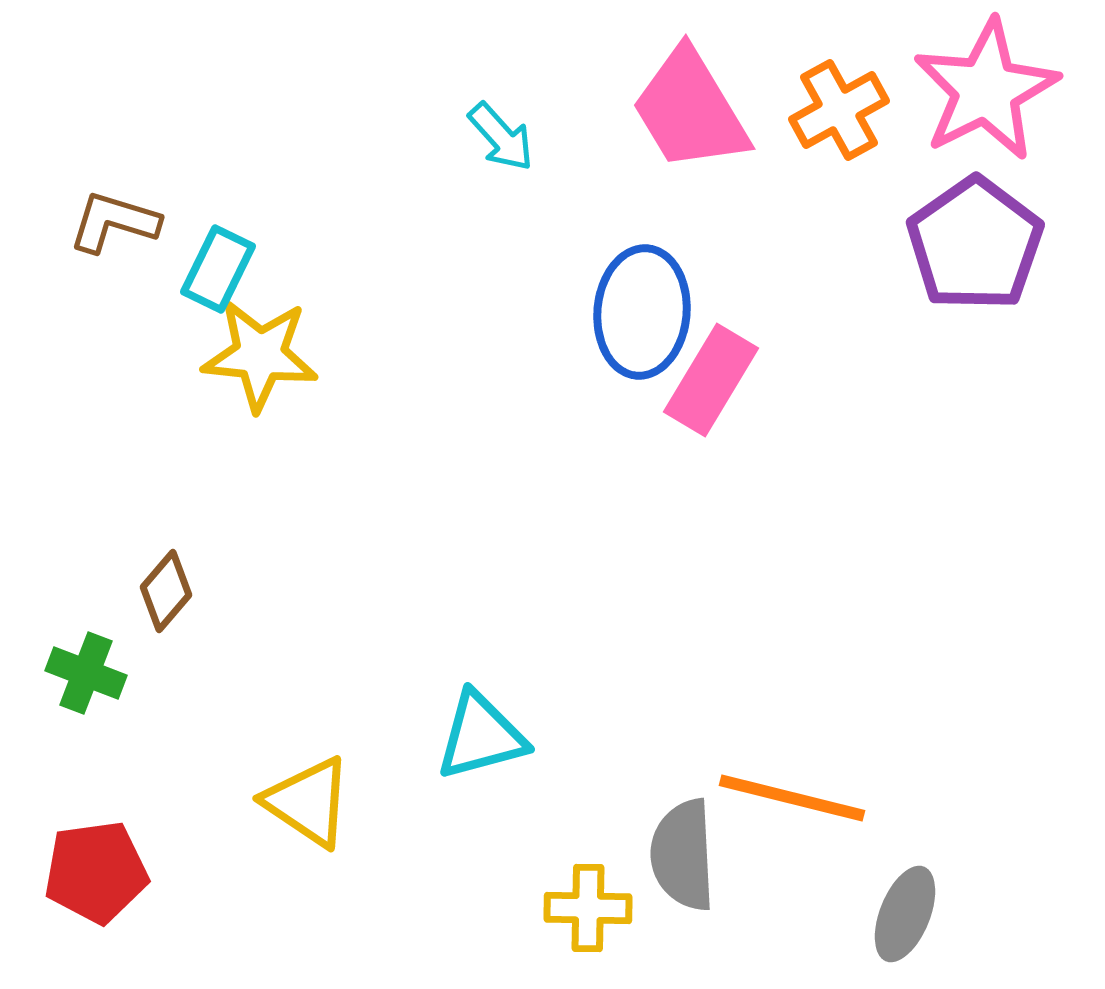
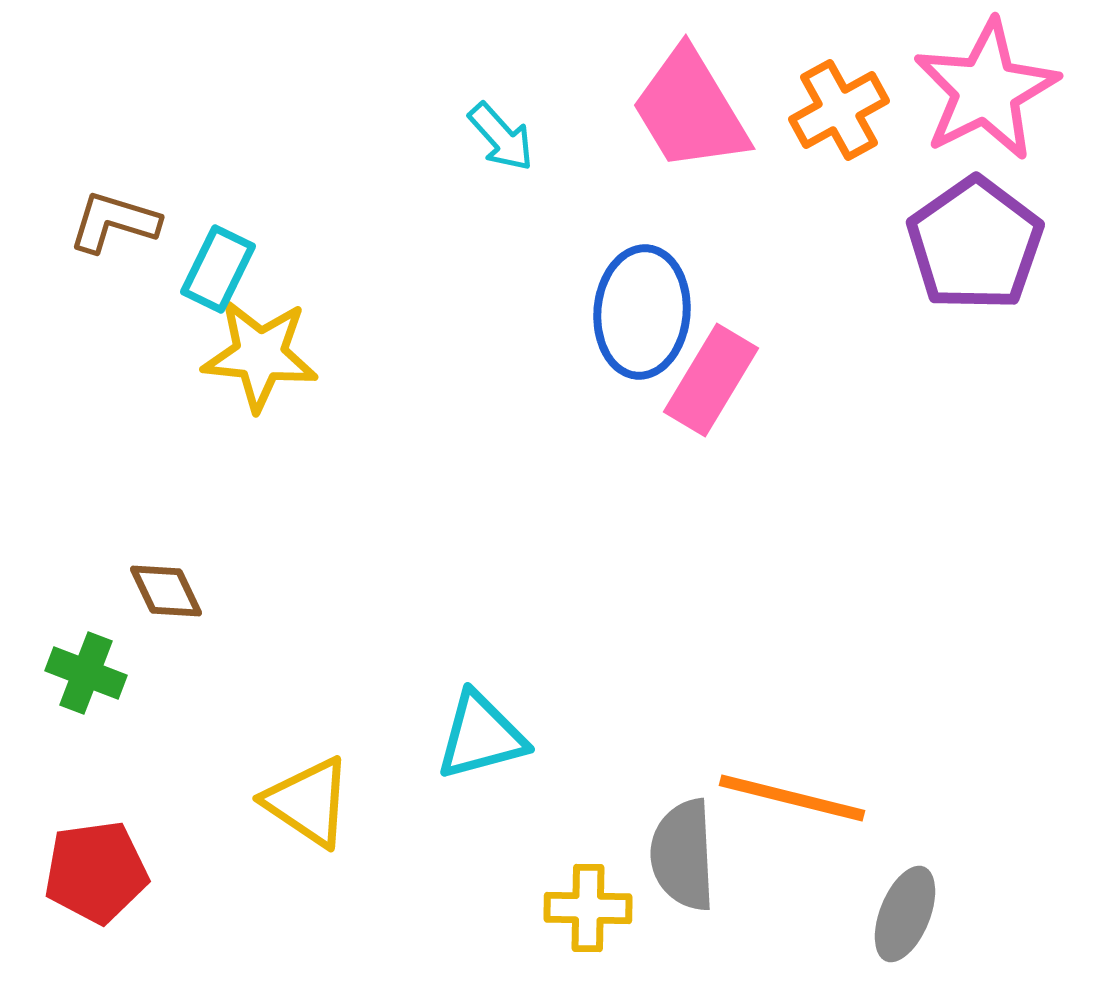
brown diamond: rotated 66 degrees counterclockwise
